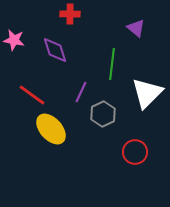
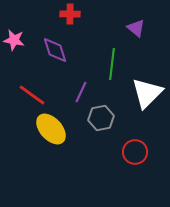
gray hexagon: moved 2 px left, 4 px down; rotated 15 degrees clockwise
